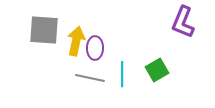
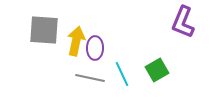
cyan line: rotated 25 degrees counterclockwise
